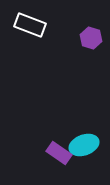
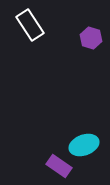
white rectangle: rotated 36 degrees clockwise
purple rectangle: moved 13 px down
